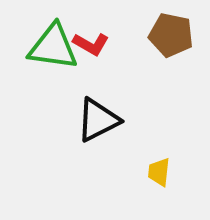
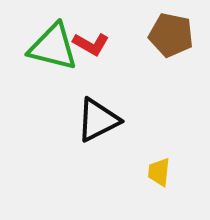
green triangle: rotated 6 degrees clockwise
